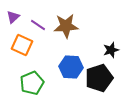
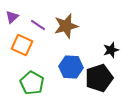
purple triangle: moved 1 px left
brown star: rotated 10 degrees counterclockwise
green pentagon: rotated 20 degrees counterclockwise
